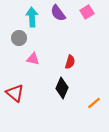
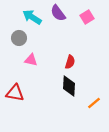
pink square: moved 5 px down
cyan arrow: rotated 54 degrees counterclockwise
pink triangle: moved 2 px left, 1 px down
black diamond: moved 7 px right, 2 px up; rotated 20 degrees counterclockwise
red triangle: rotated 30 degrees counterclockwise
